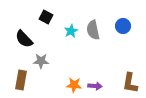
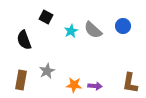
gray semicircle: rotated 36 degrees counterclockwise
black semicircle: moved 1 px down; rotated 24 degrees clockwise
gray star: moved 6 px right, 10 px down; rotated 28 degrees counterclockwise
